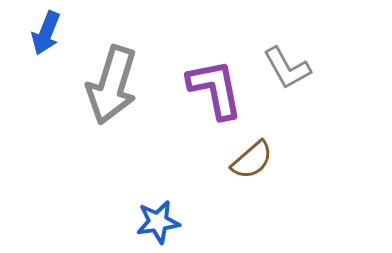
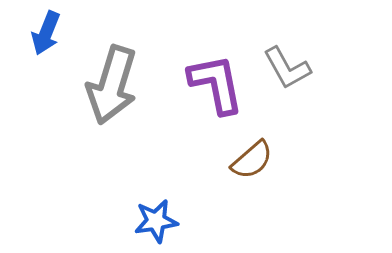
purple L-shape: moved 1 px right, 5 px up
blue star: moved 2 px left, 1 px up
